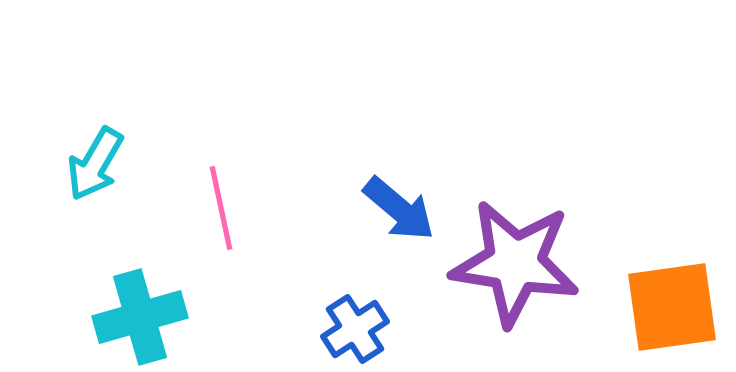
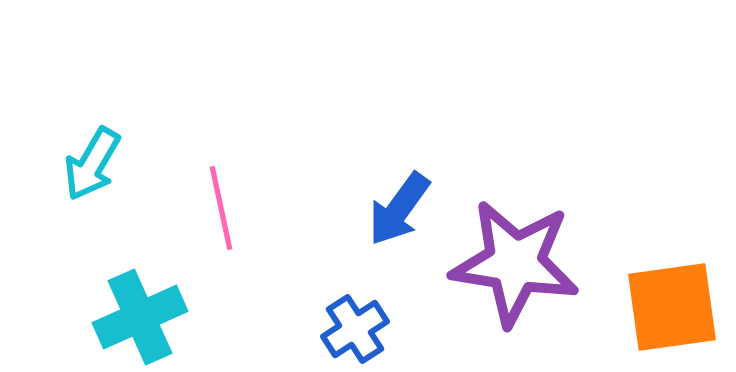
cyan arrow: moved 3 px left
blue arrow: rotated 86 degrees clockwise
cyan cross: rotated 8 degrees counterclockwise
